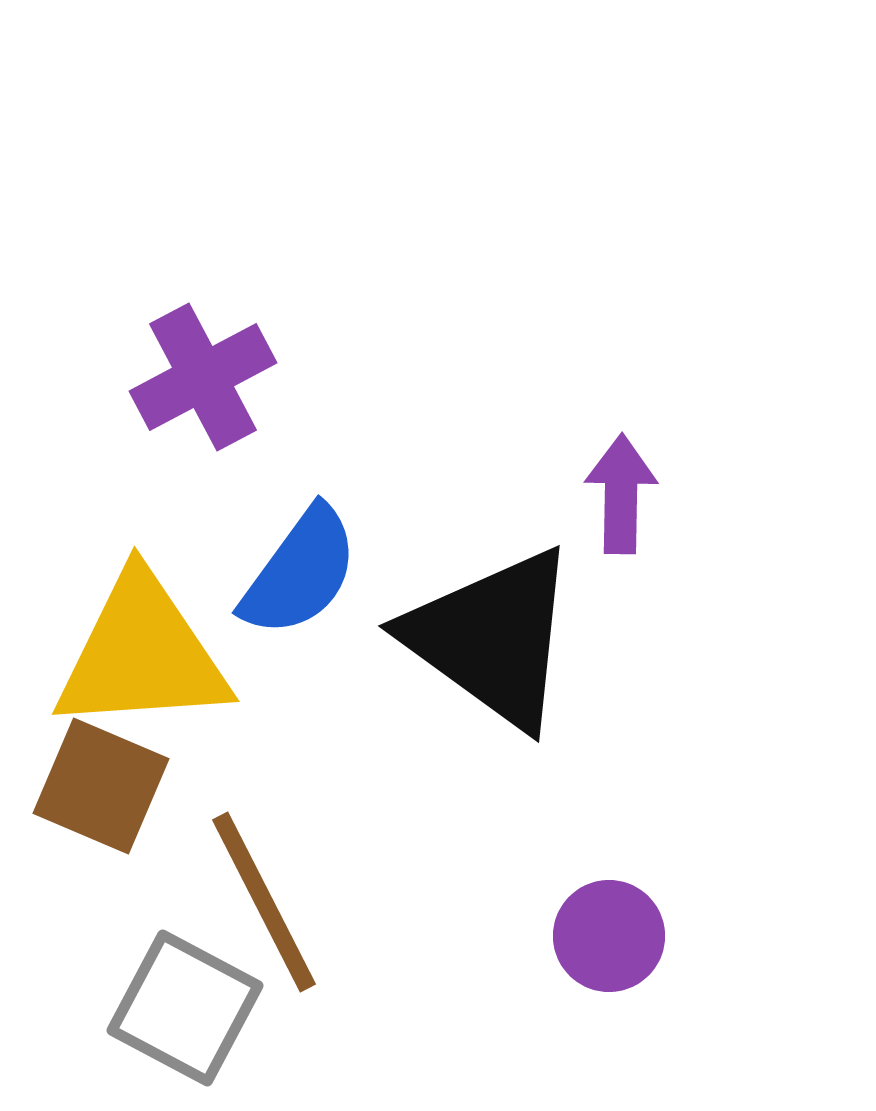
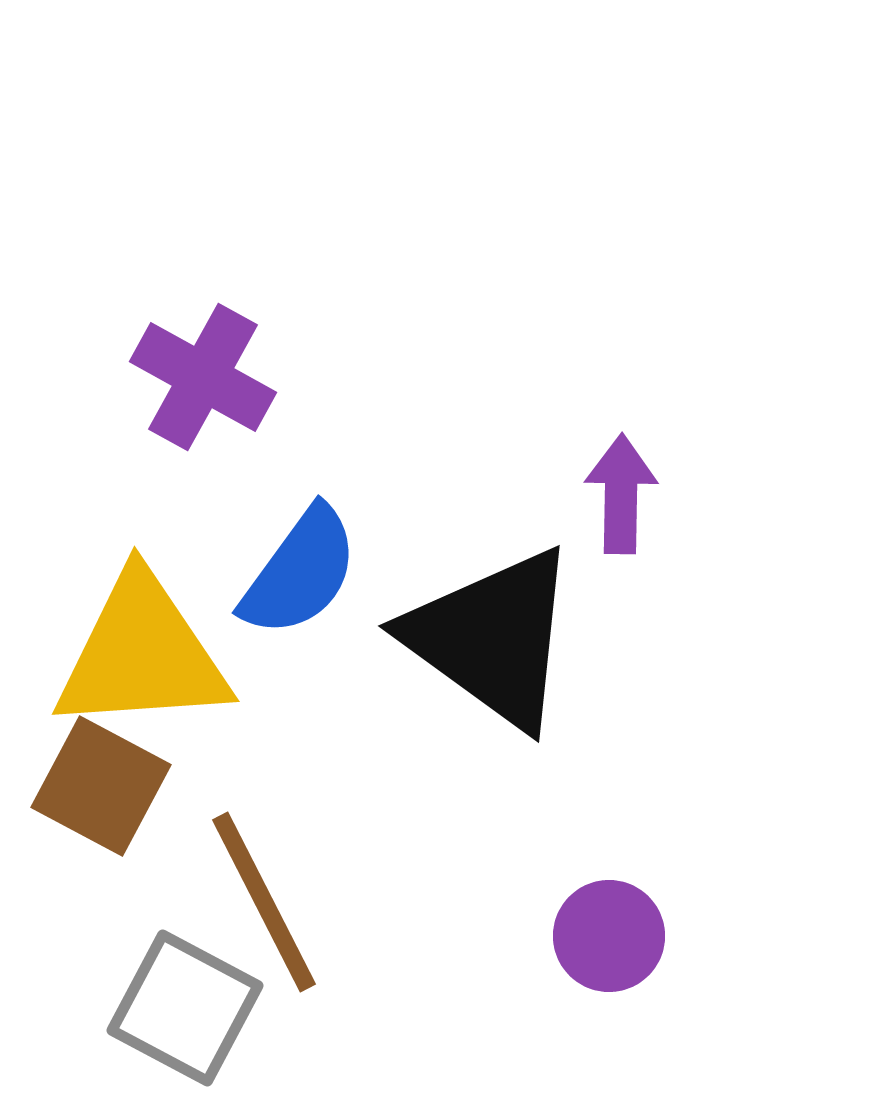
purple cross: rotated 33 degrees counterclockwise
brown square: rotated 5 degrees clockwise
